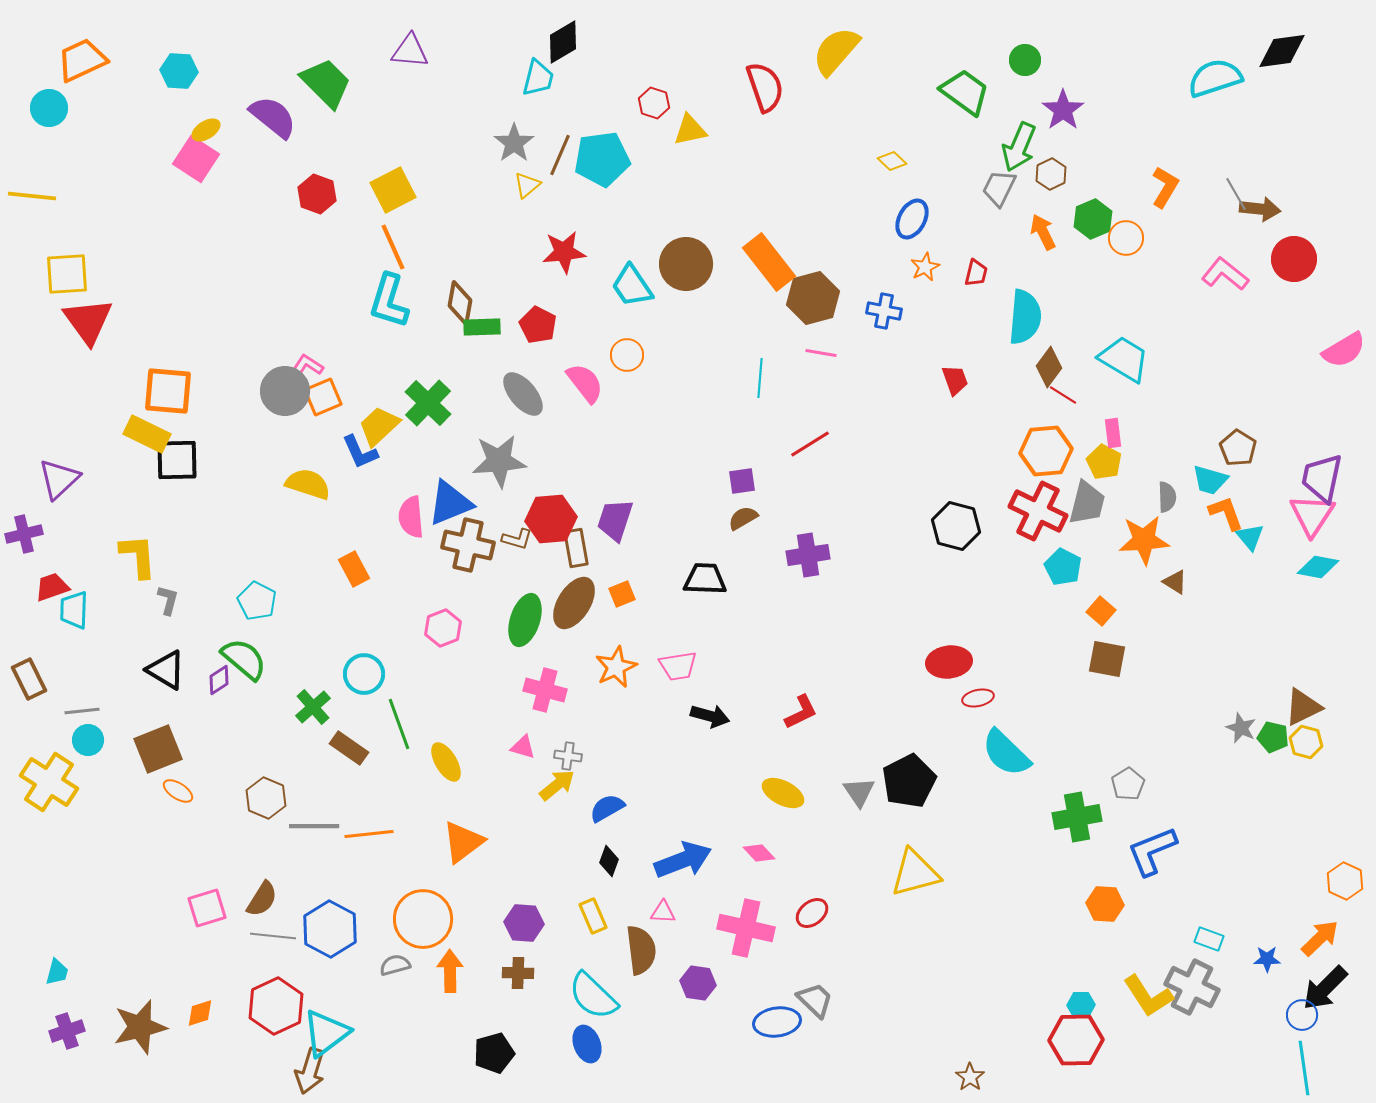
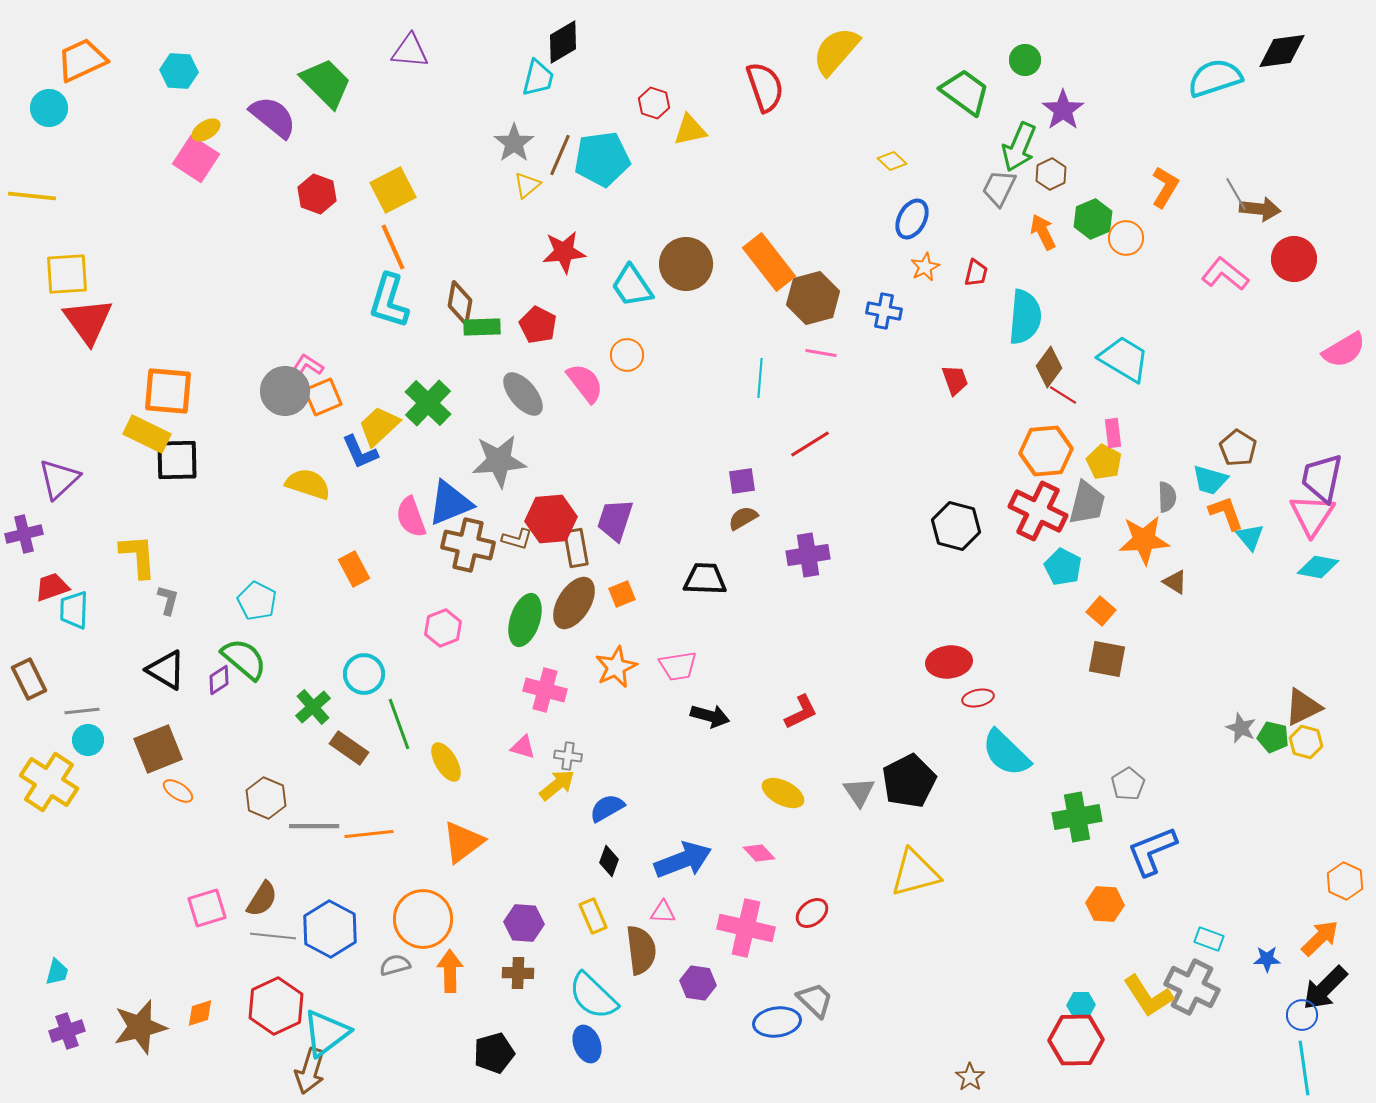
pink semicircle at (411, 517): rotated 15 degrees counterclockwise
